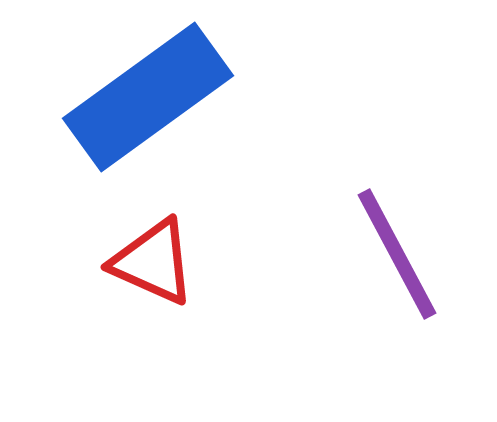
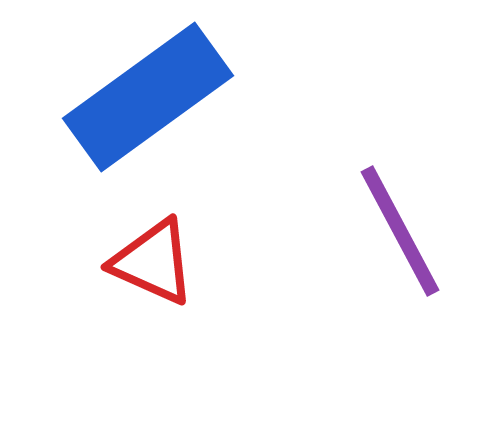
purple line: moved 3 px right, 23 px up
